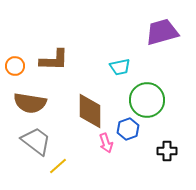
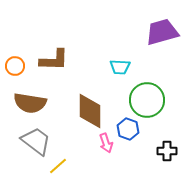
cyan trapezoid: rotated 15 degrees clockwise
blue hexagon: rotated 20 degrees counterclockwise
